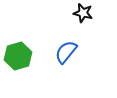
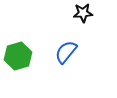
black star: rotated 18 degrees counterclockwise
